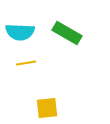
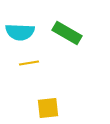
yellow line: moved 3 px right
yellow square: moved 1 px right
